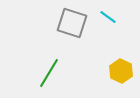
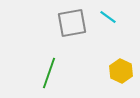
gray square: rotated 28 degrees counterclockwise
green line: rotated 12 degrees counterclockwise
